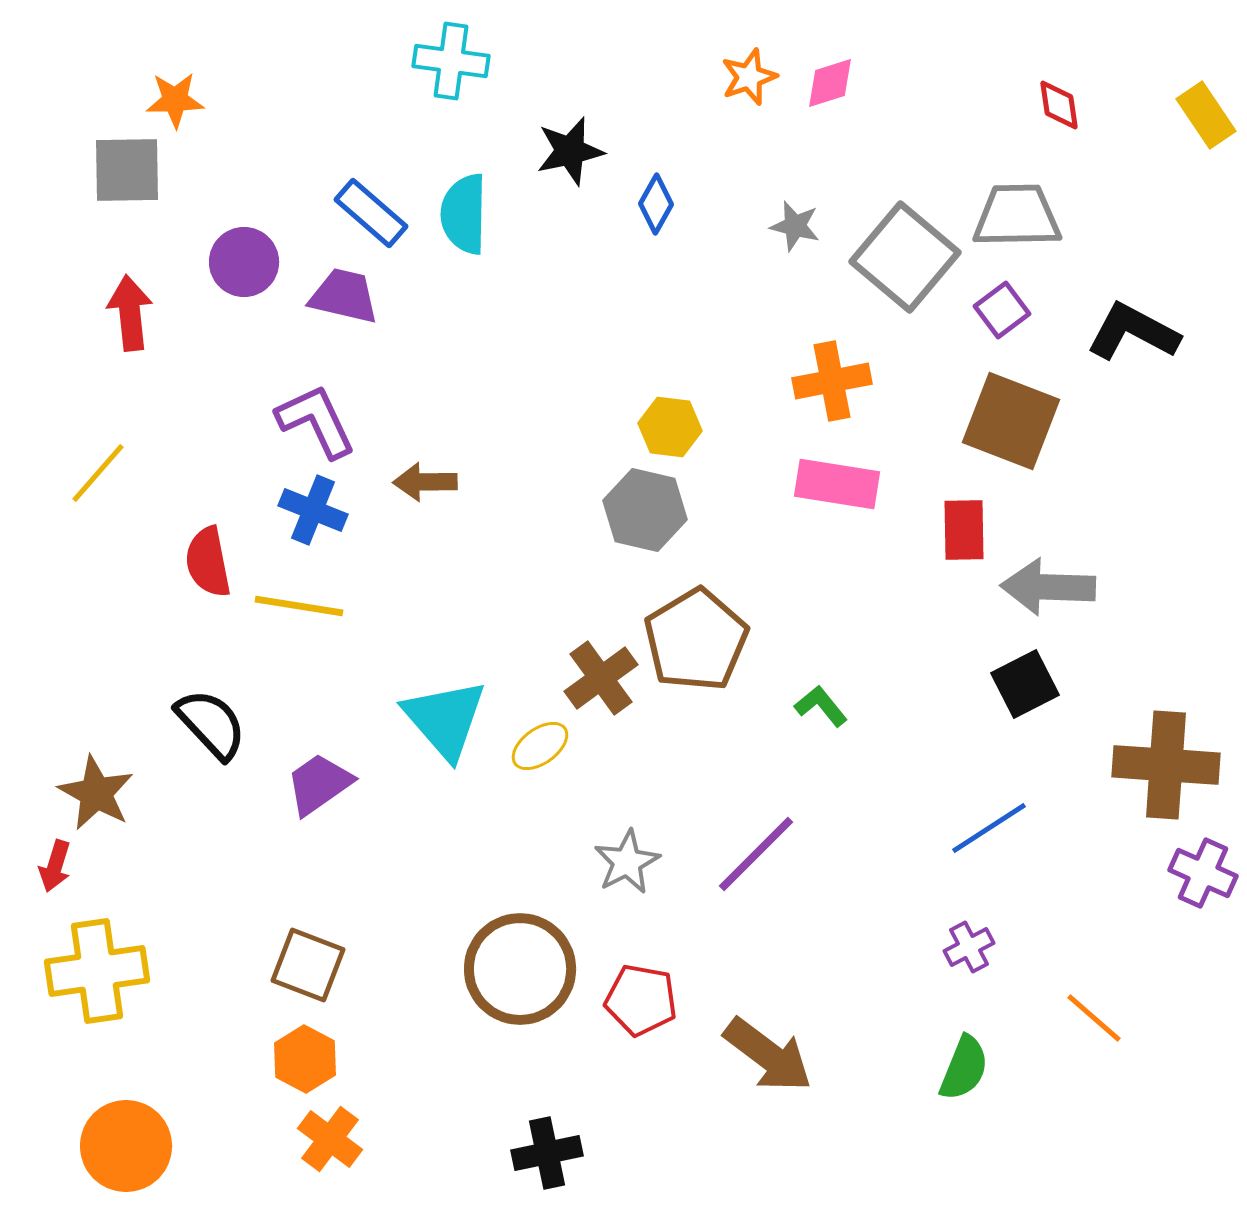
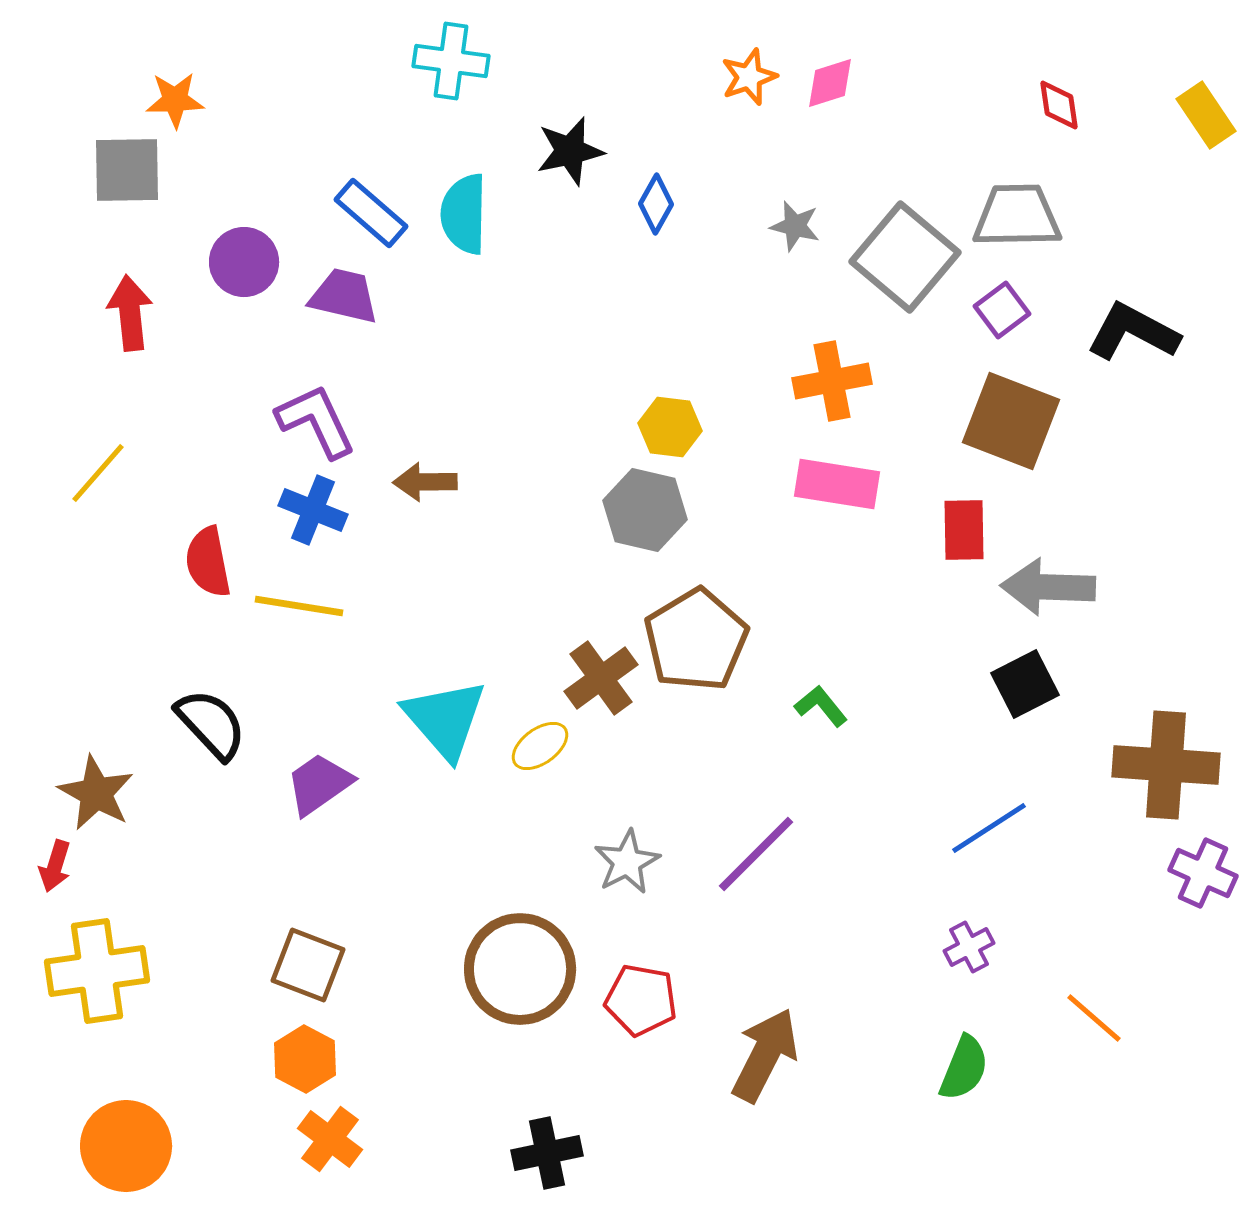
brown arrow at (768, 1055): moved 3 px left; rotated 100 degrees counterclockwise
